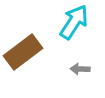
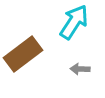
brown rectangle: moved 2 px down
